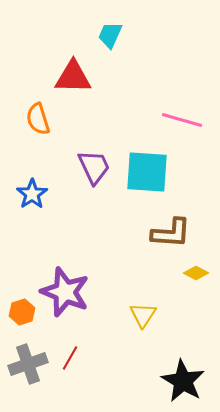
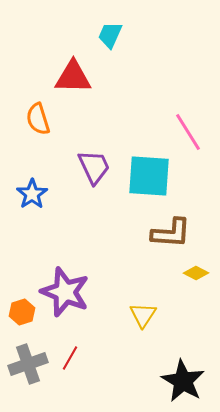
pink line: moved 6 px right, 12 px down; rotated 42 degrees clockwise
cyan square: moved 2 px right, 4 px down
